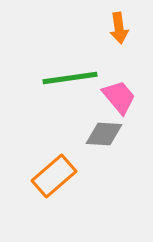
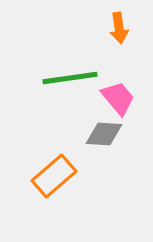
pink trapezoid: moved 1 px left, 1 px down
